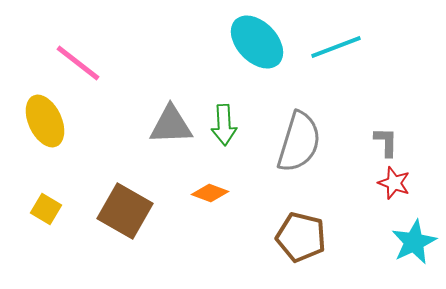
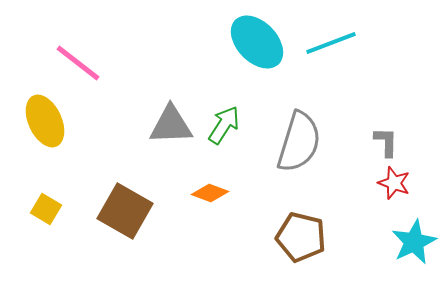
cyan line: moved 5 px left, 4 px up
green arrow: rotated 144 degrees counterclockwise
